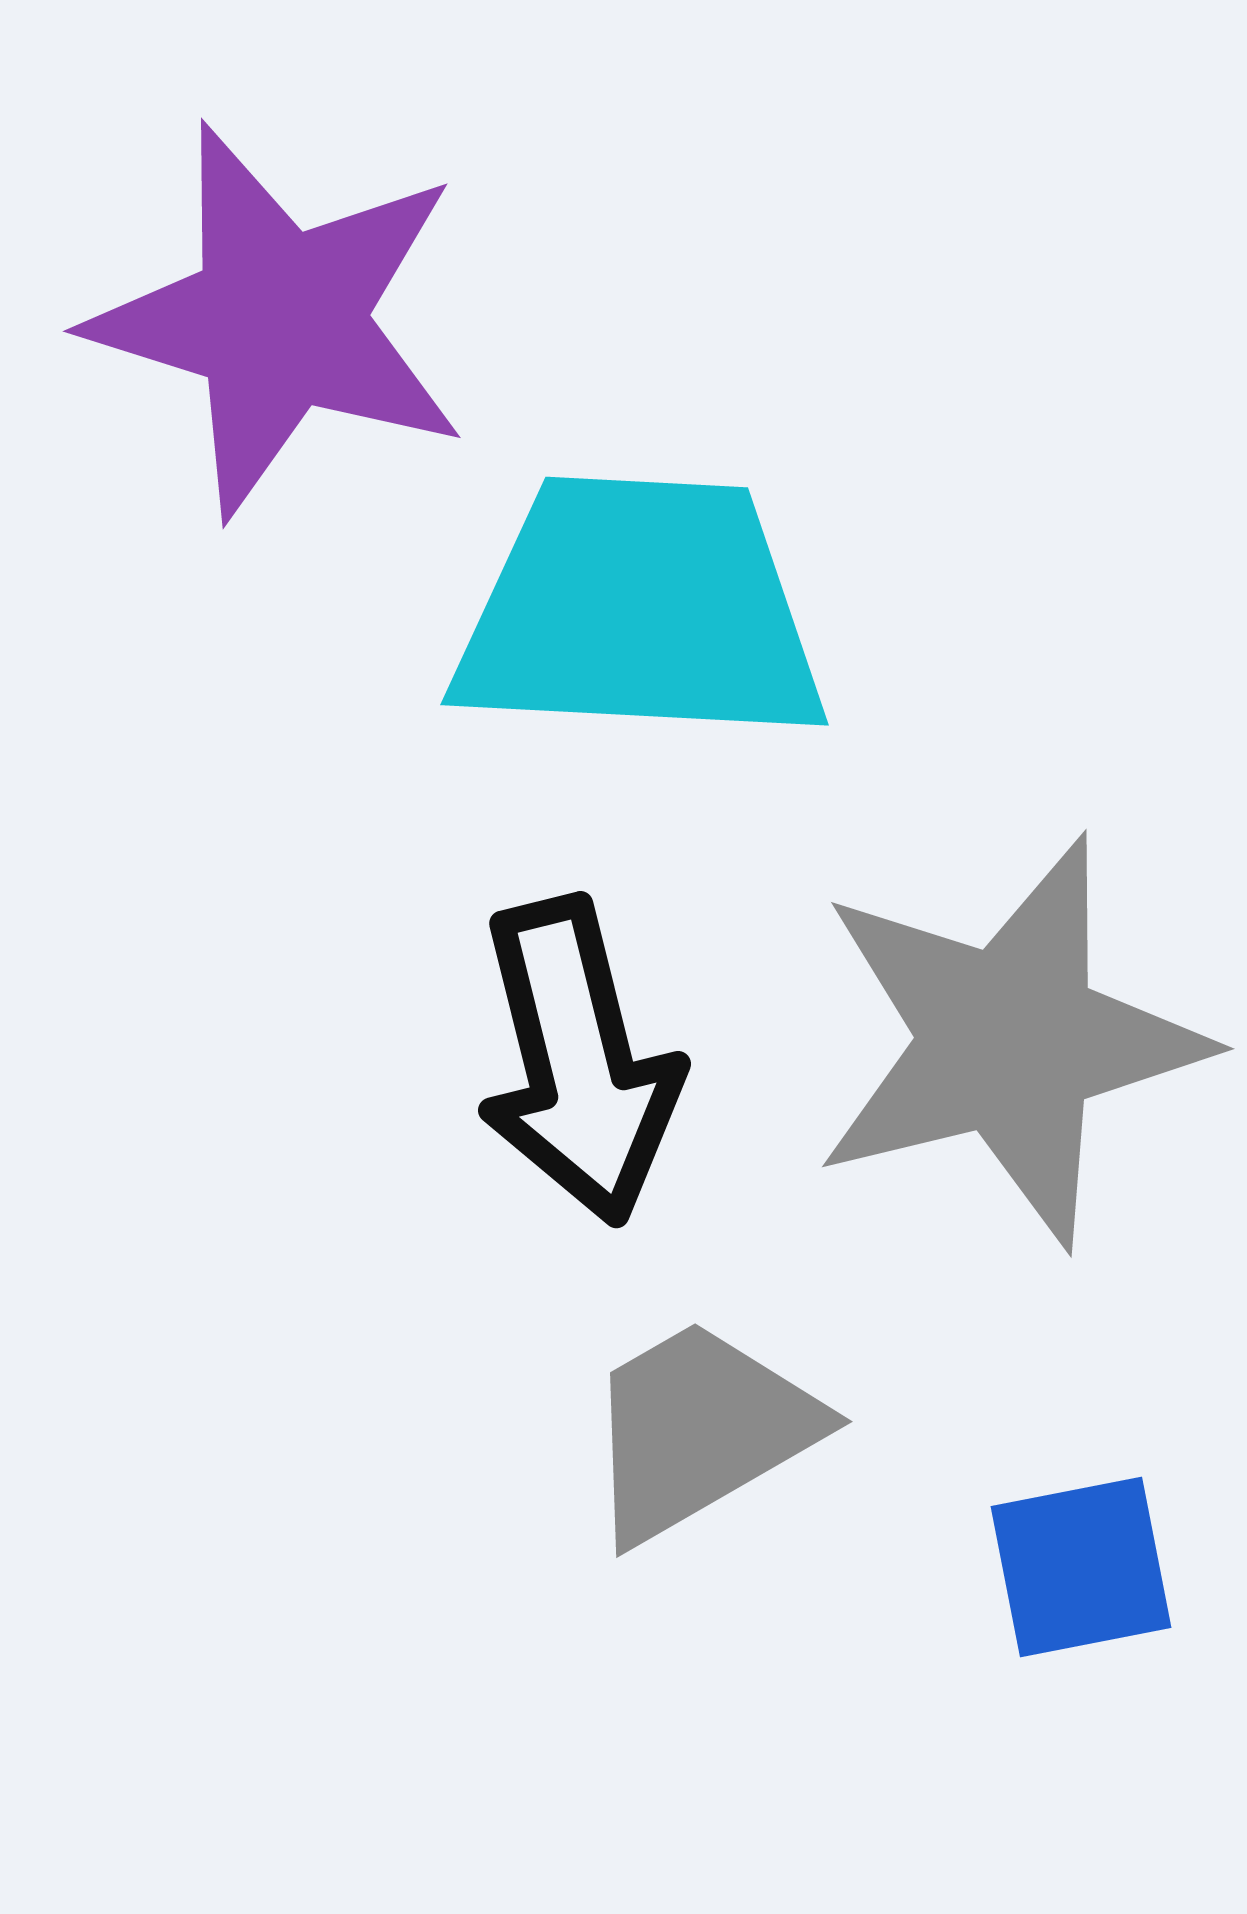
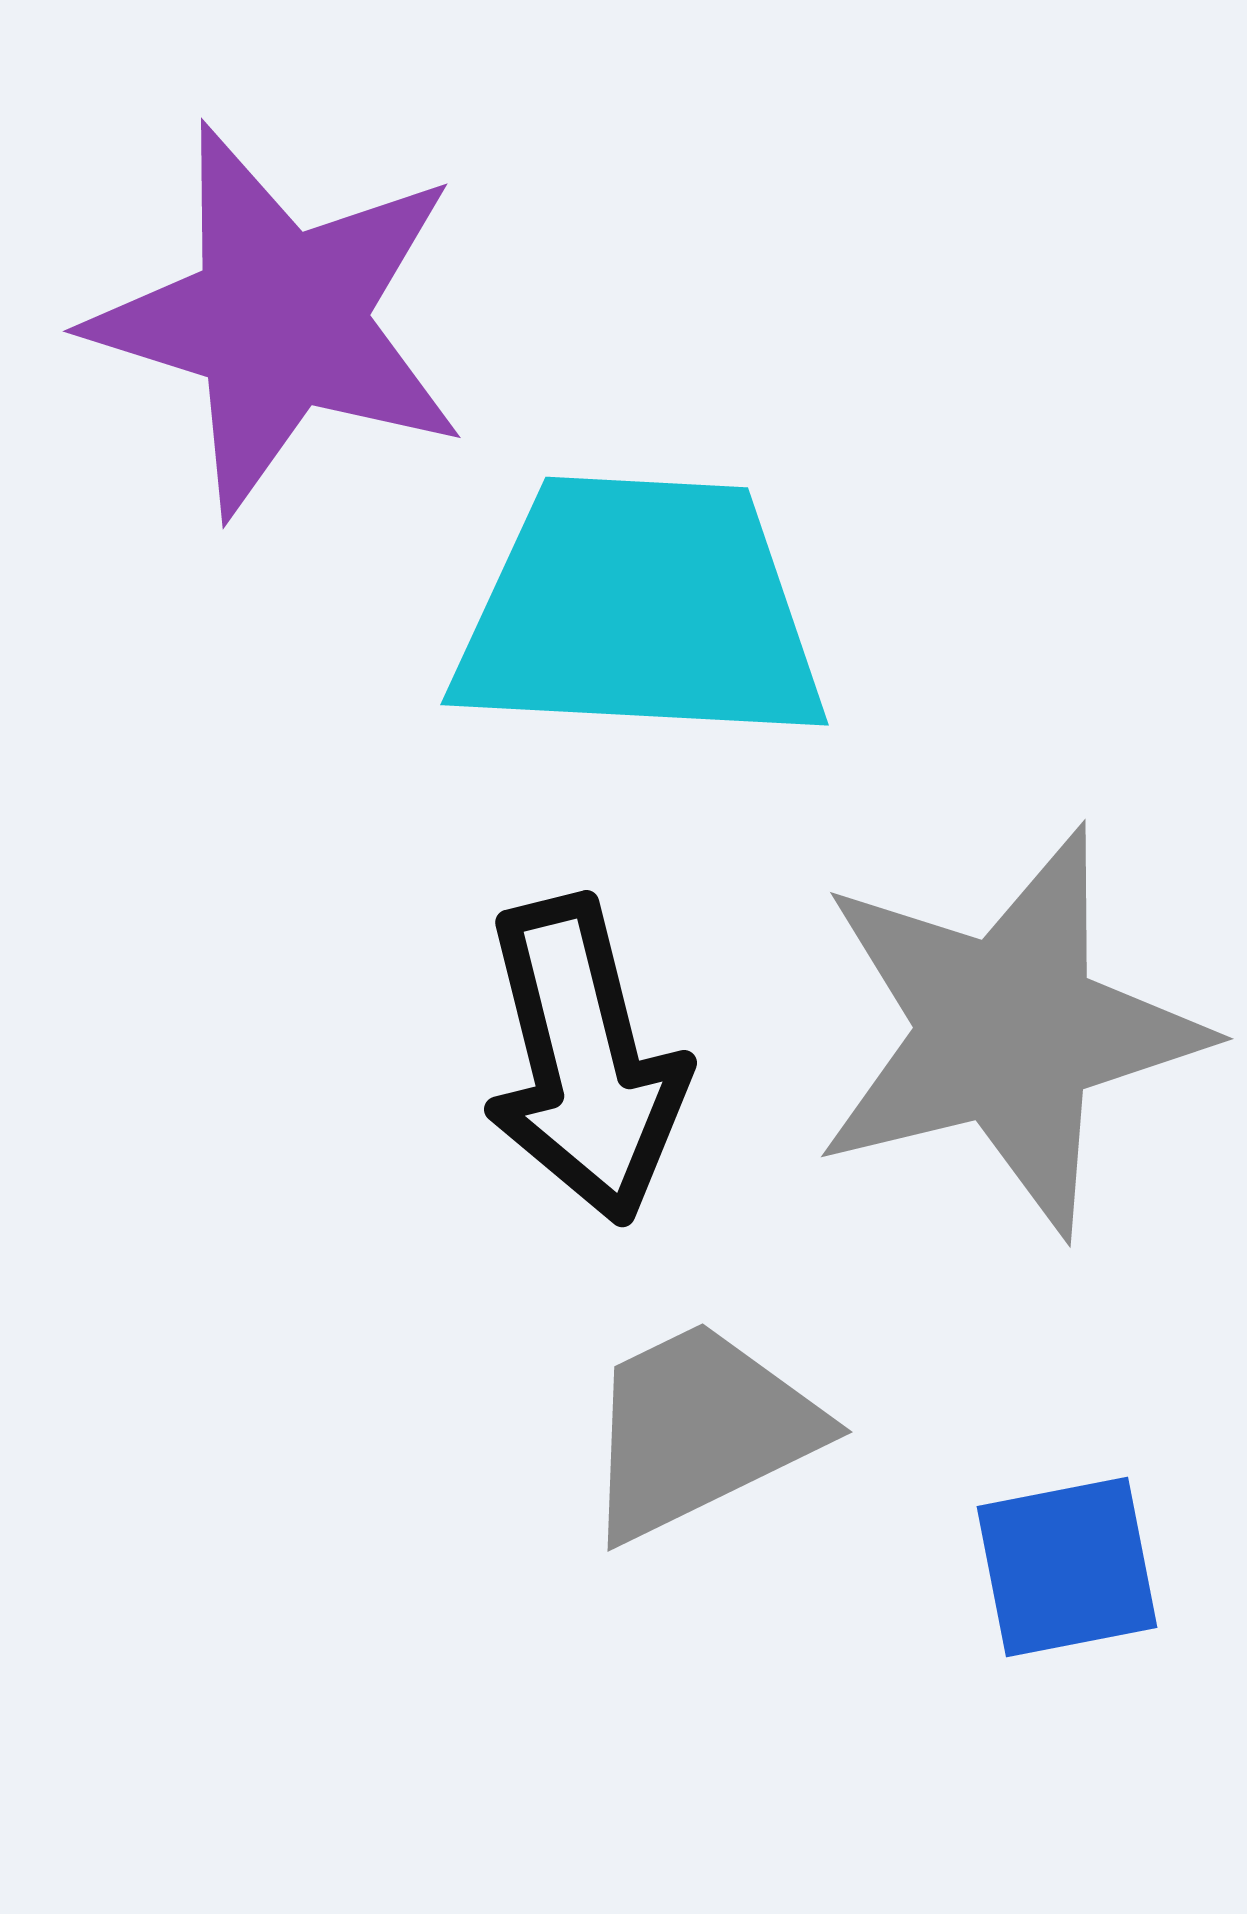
gray star: moved 1 px left, 10 px up
black arrow: moved 6 px right, 1 px up
gray trapezoid: rotated 4 degrees clockwise
blue square: moved 14 px left
